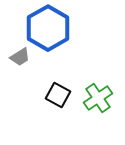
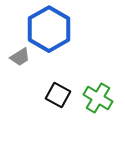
blue hexagon: moved 1 px right, 1 px down
green cross: rotated 24 degrees counterclockwise
